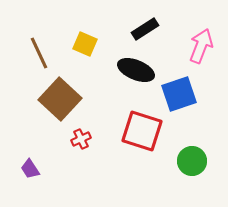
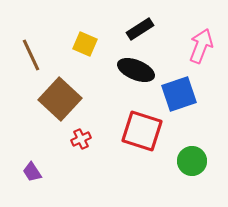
black rectangle: moved 5 px left
brown line: moved 8 px left, 2 px down
purple trapezoid: moved 2 px right, 3 px down
